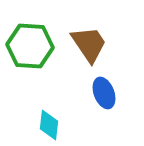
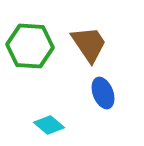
blue ellipse: moved 1 px left
cyan diamond: rotated 56 degrees counterclockwise
